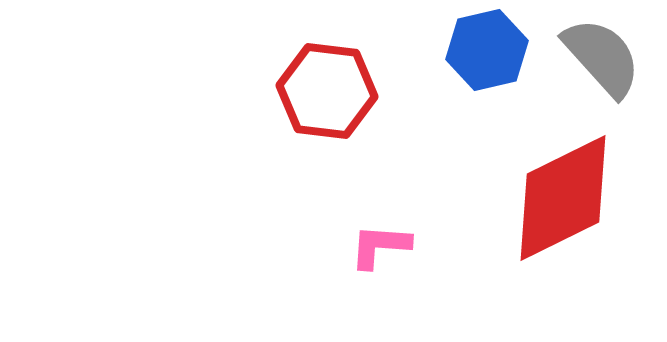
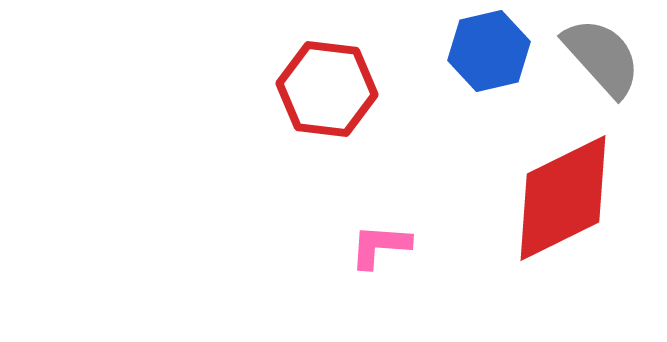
blue hexagon: moved 2 px right, 1 px down
red hexagon: moved 2 px up
